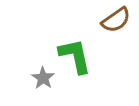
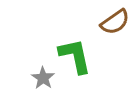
brown semicircle: moved 1 px left, 2 px down
